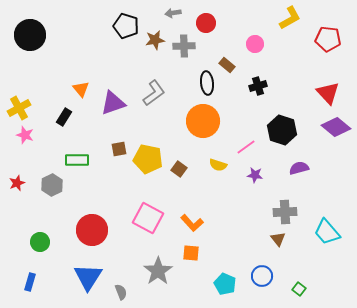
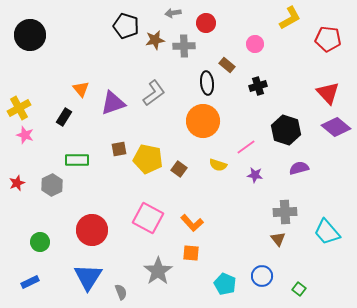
black hexagon at (282, 130): moved 4 px right
blue rectangle at (30, 282): rotated 48 degrees clockwise
